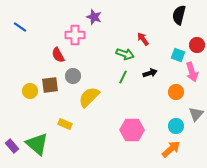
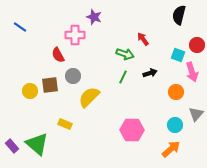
cyan circle: moved 1 px left, 1 px up
